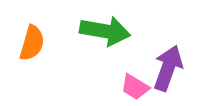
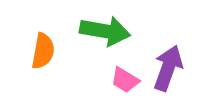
orange semicircle: moved 11 px right, 8 px down; rotated 6 degrees counterclockwise
pink trapezoid: moved 10 px left, 7 px up
